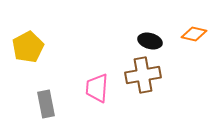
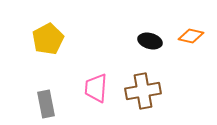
orange diamond: moved 3 px left, 2 px down
yellow pentagon: moved 20 px right, 8 px up
brown cross: moved 16 px down
pink trapezoid: moved 1 px left
